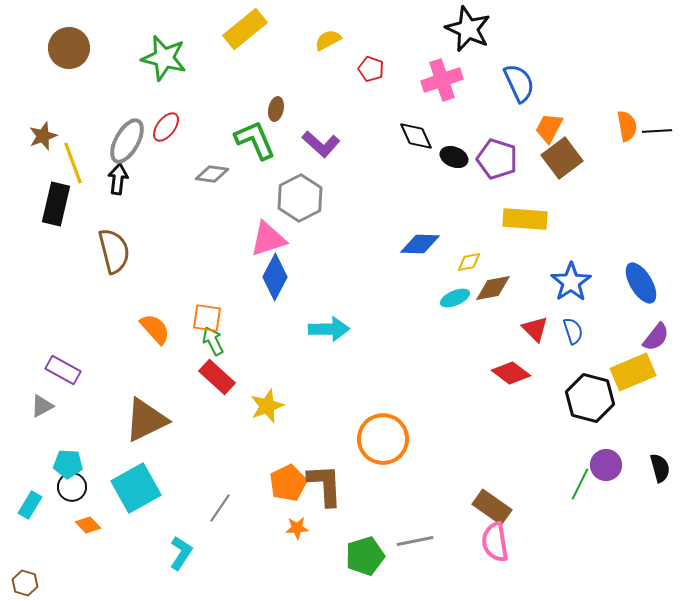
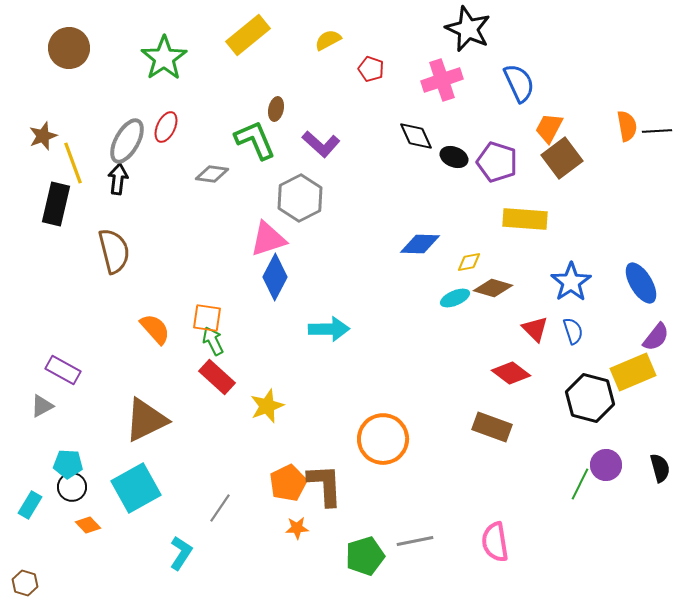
yellow rectangle at (245, 29): moved 3 px right, 6 px down
green star at (164, 58): rotated 24 degrees clockwise
red ellipse at (166, 127): rotated 12 degrees counterclockwise
purple pentagon at (497, 159): moved 3 px down
brown diamond at (493, 288): rotated 27 degrees clockwise
brown rectangle at (492, 507): moved 80 px up; rotated 15 degrees counterclockwise
